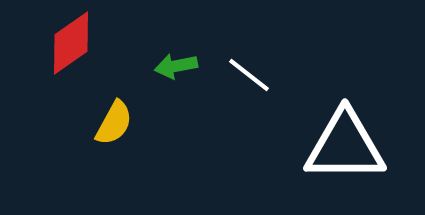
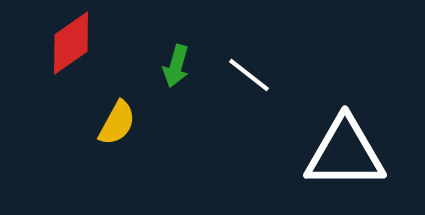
green arrow: rotated 63 degrees counterclockwise
yellow semicircle: moved 3 px right
white triangle: moved 7 px down
